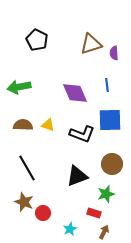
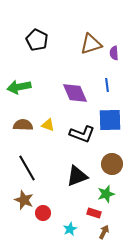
brown star: moved 2 px up
